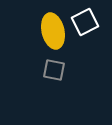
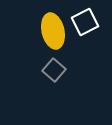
gray square: rotated 30 degrees clockwise
